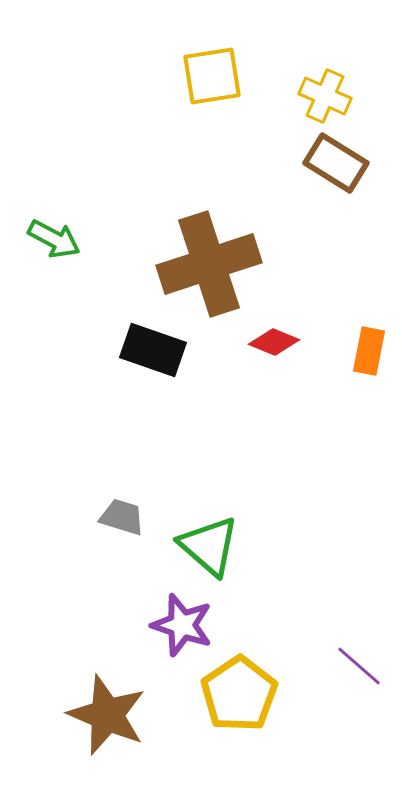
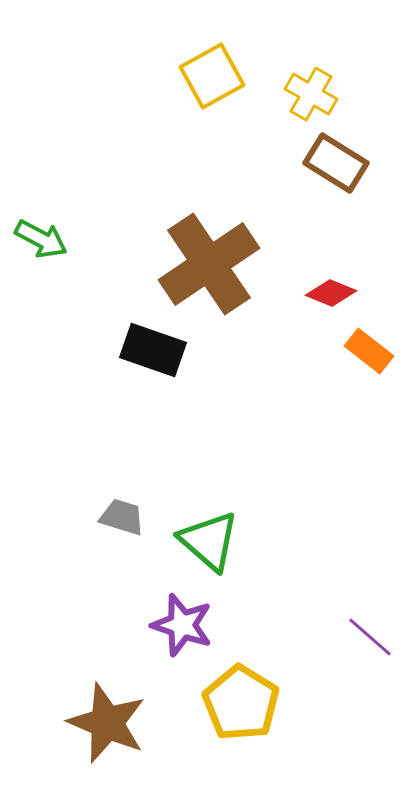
yellow square: rotated 20 degrees counterclockwise
yellow cross: moved 14 px left, 2 px up; rotated 6 degrees clockwise
green arrow: moved 13 px left
brown cross: rotated 16 degrees counterclockwise
red diamond: moved 57 px right, 49 px up
orange rectangle: rotated 63 degrees counterclockwise
green triangle: moved 5 px up
purple line: moved 11 px right, 29 px up
yellow pentagon: moved 2 px right, 9 px down; rotated 6 degrees counterclockwise
brown star: moved 8 px down
